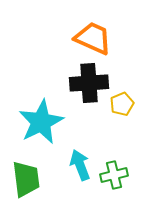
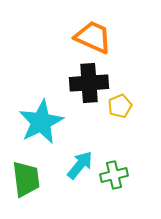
orange trapezoid: moved 1 px up
yellow pentagon: moved 2 px left, 2 px down
cyan arrow: rotated 60 degrees clockwise
